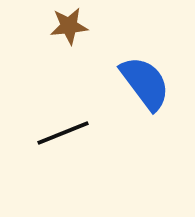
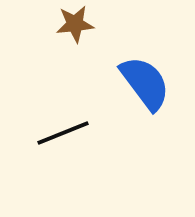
brown star: moved 6 px right, 2 px up
